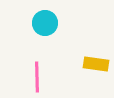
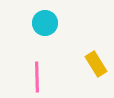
yellow rectangle: rotated 50 degrees clockwise
